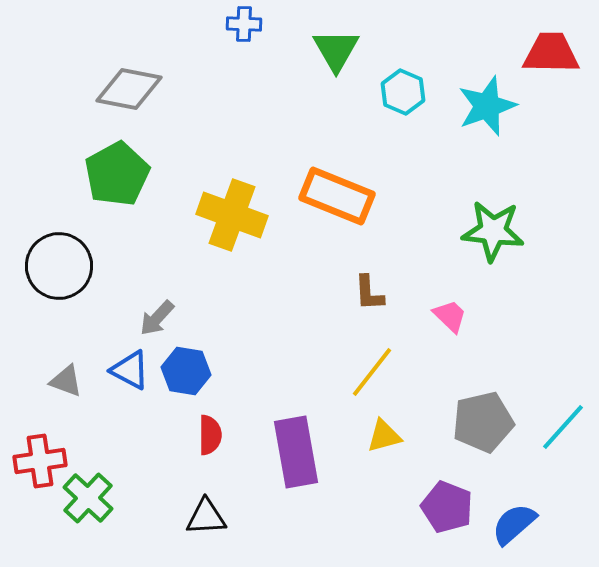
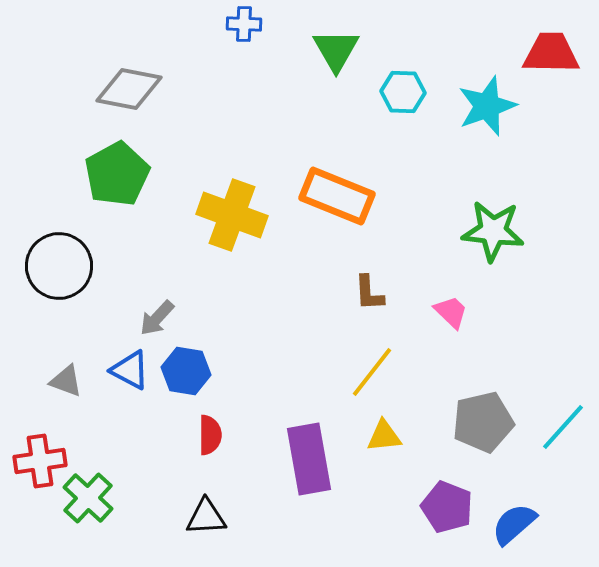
cyan hexagon: rotated 21 degrees counterclockwise
pink trapezoid: moved 1 px right, 4 px up
yellow triangle: rotated 9 degrees clockwise
purple rectangle: moved 13 px right, 7 px down
